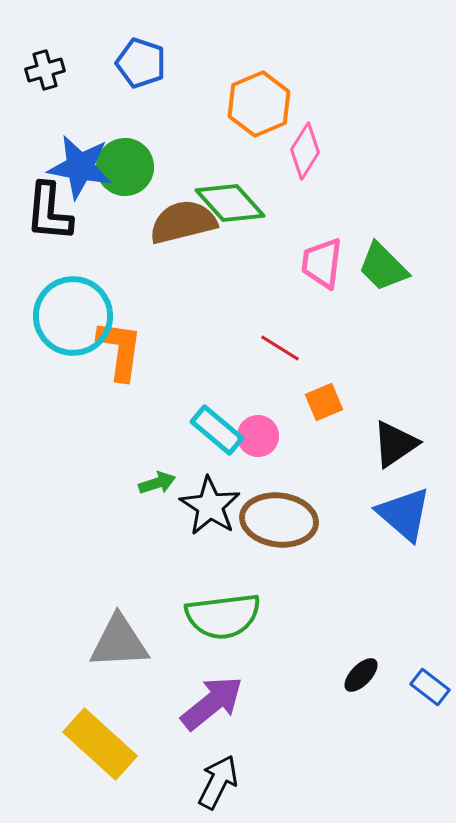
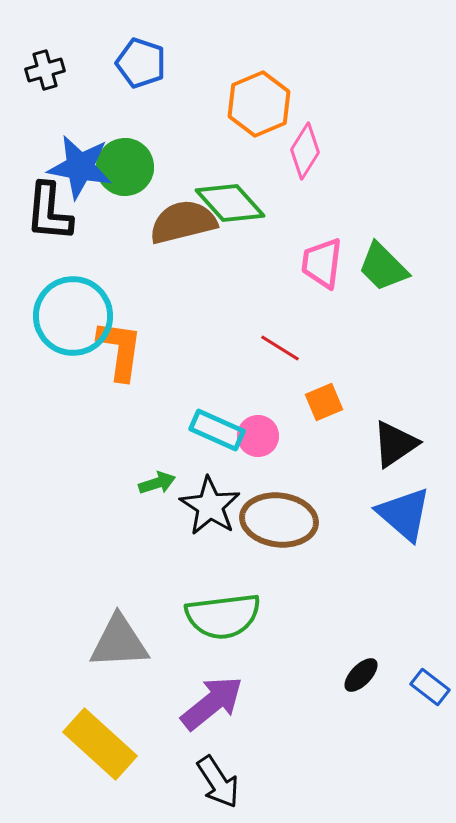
cyan rectangle: rotated 16 degrees counterclockwise
black arrow: rotated 120 degrees clockwise
